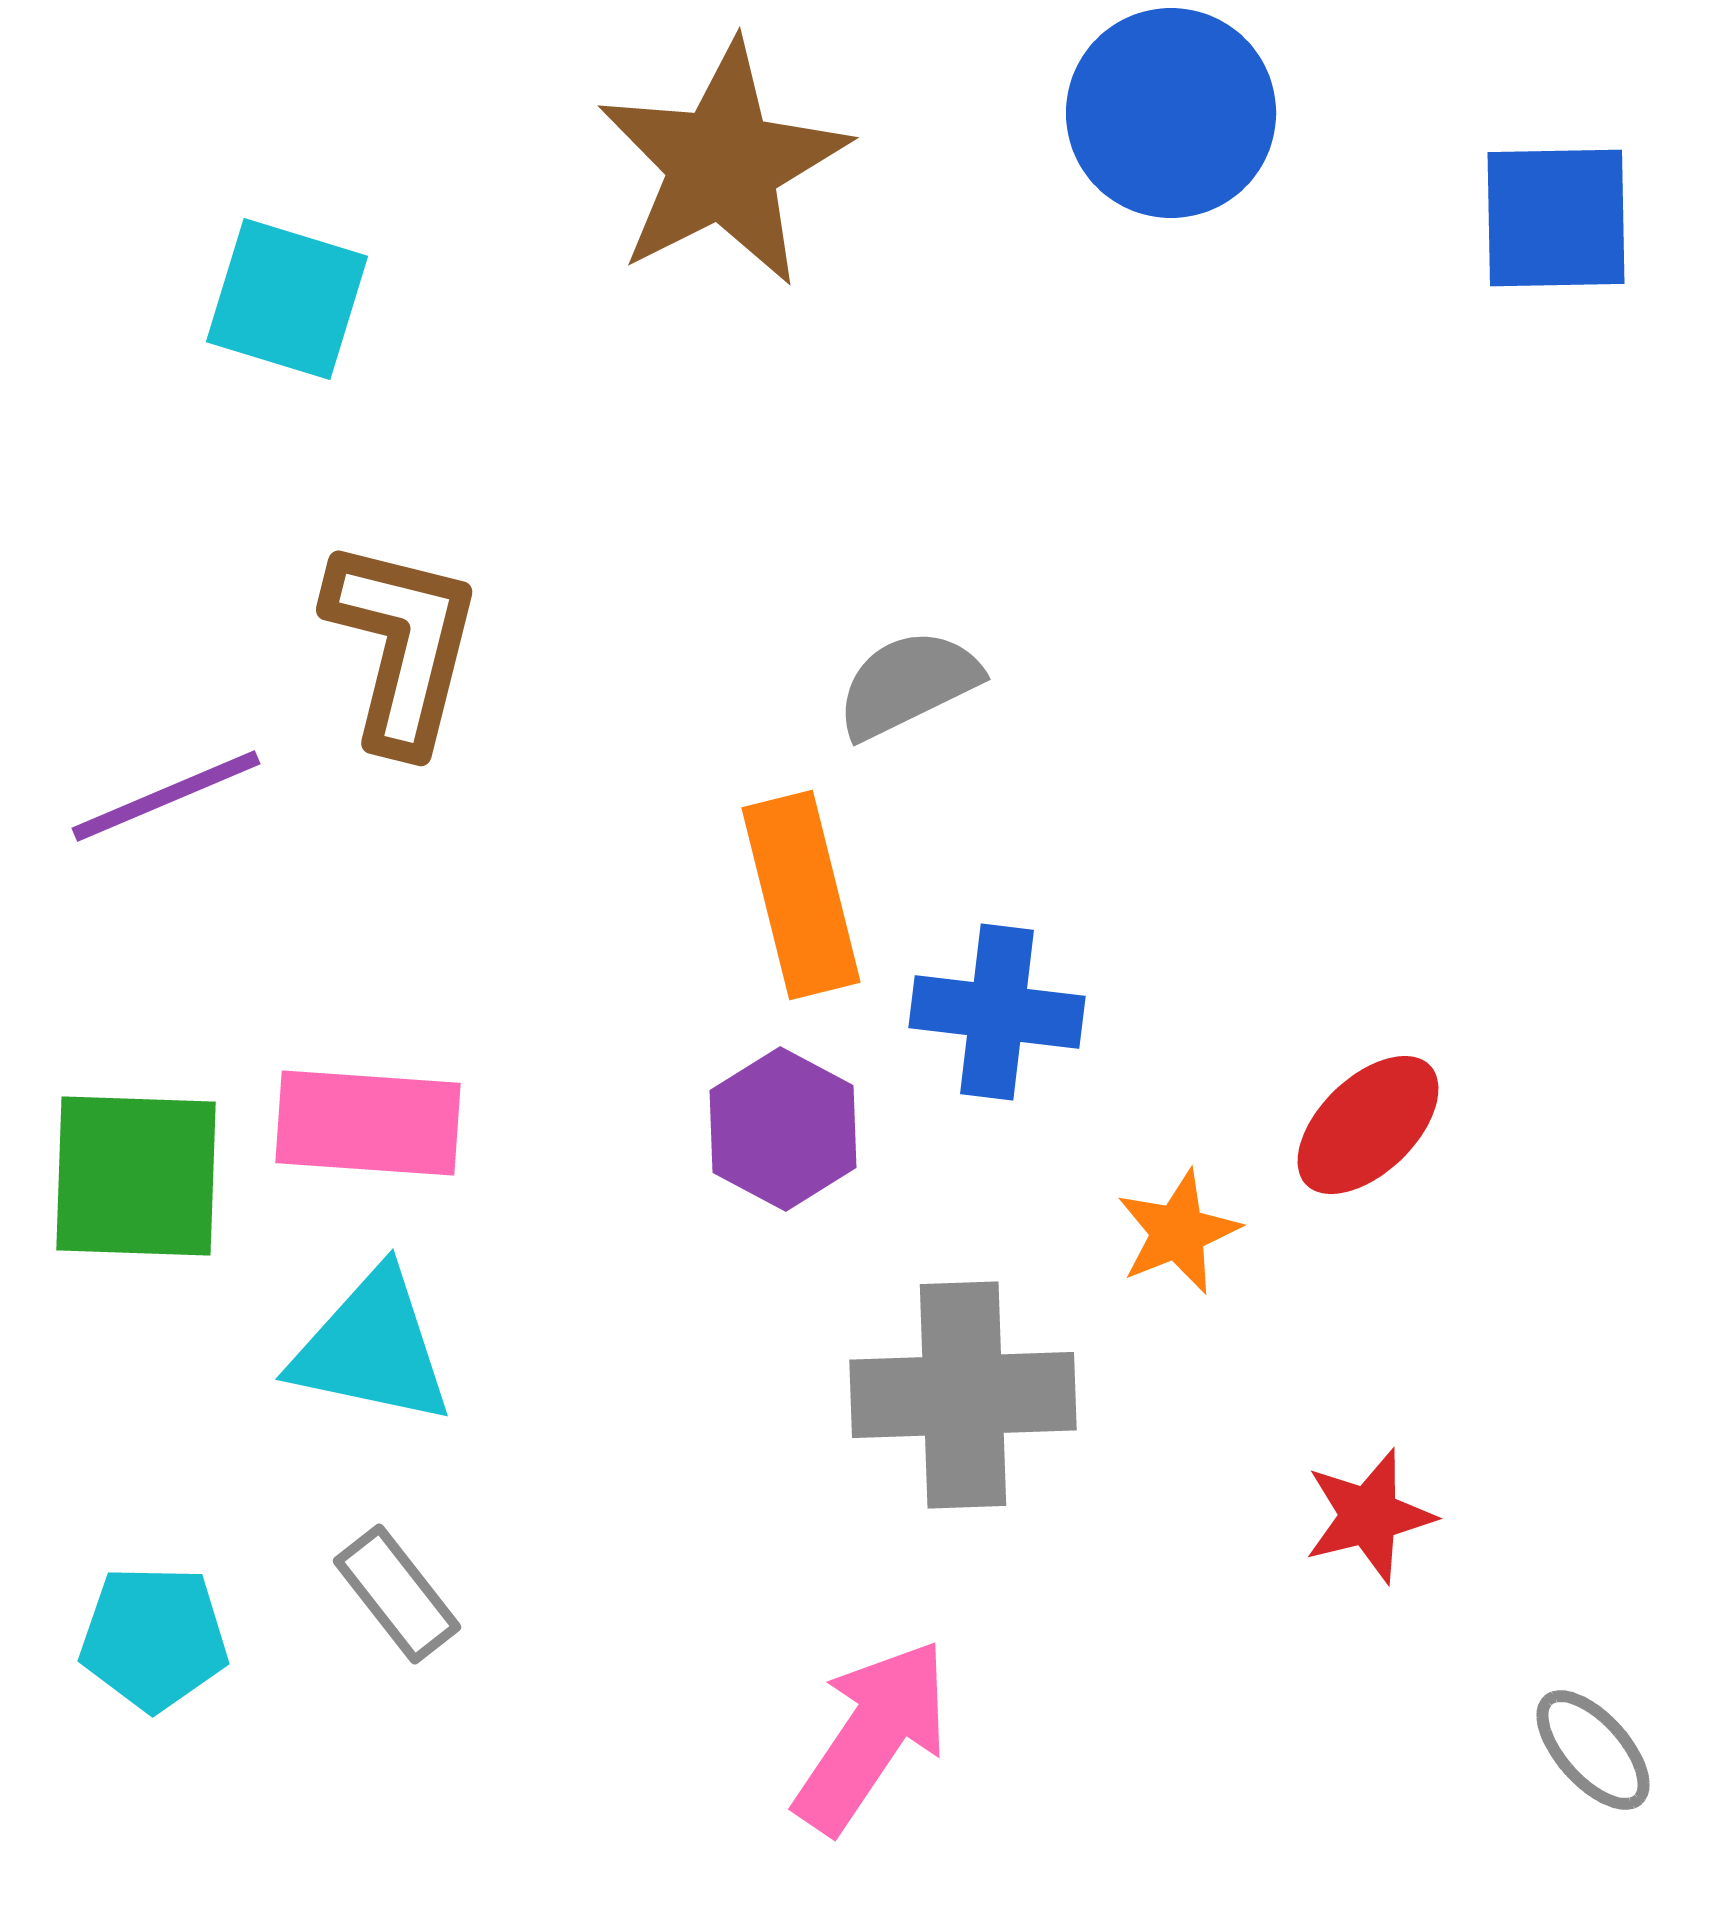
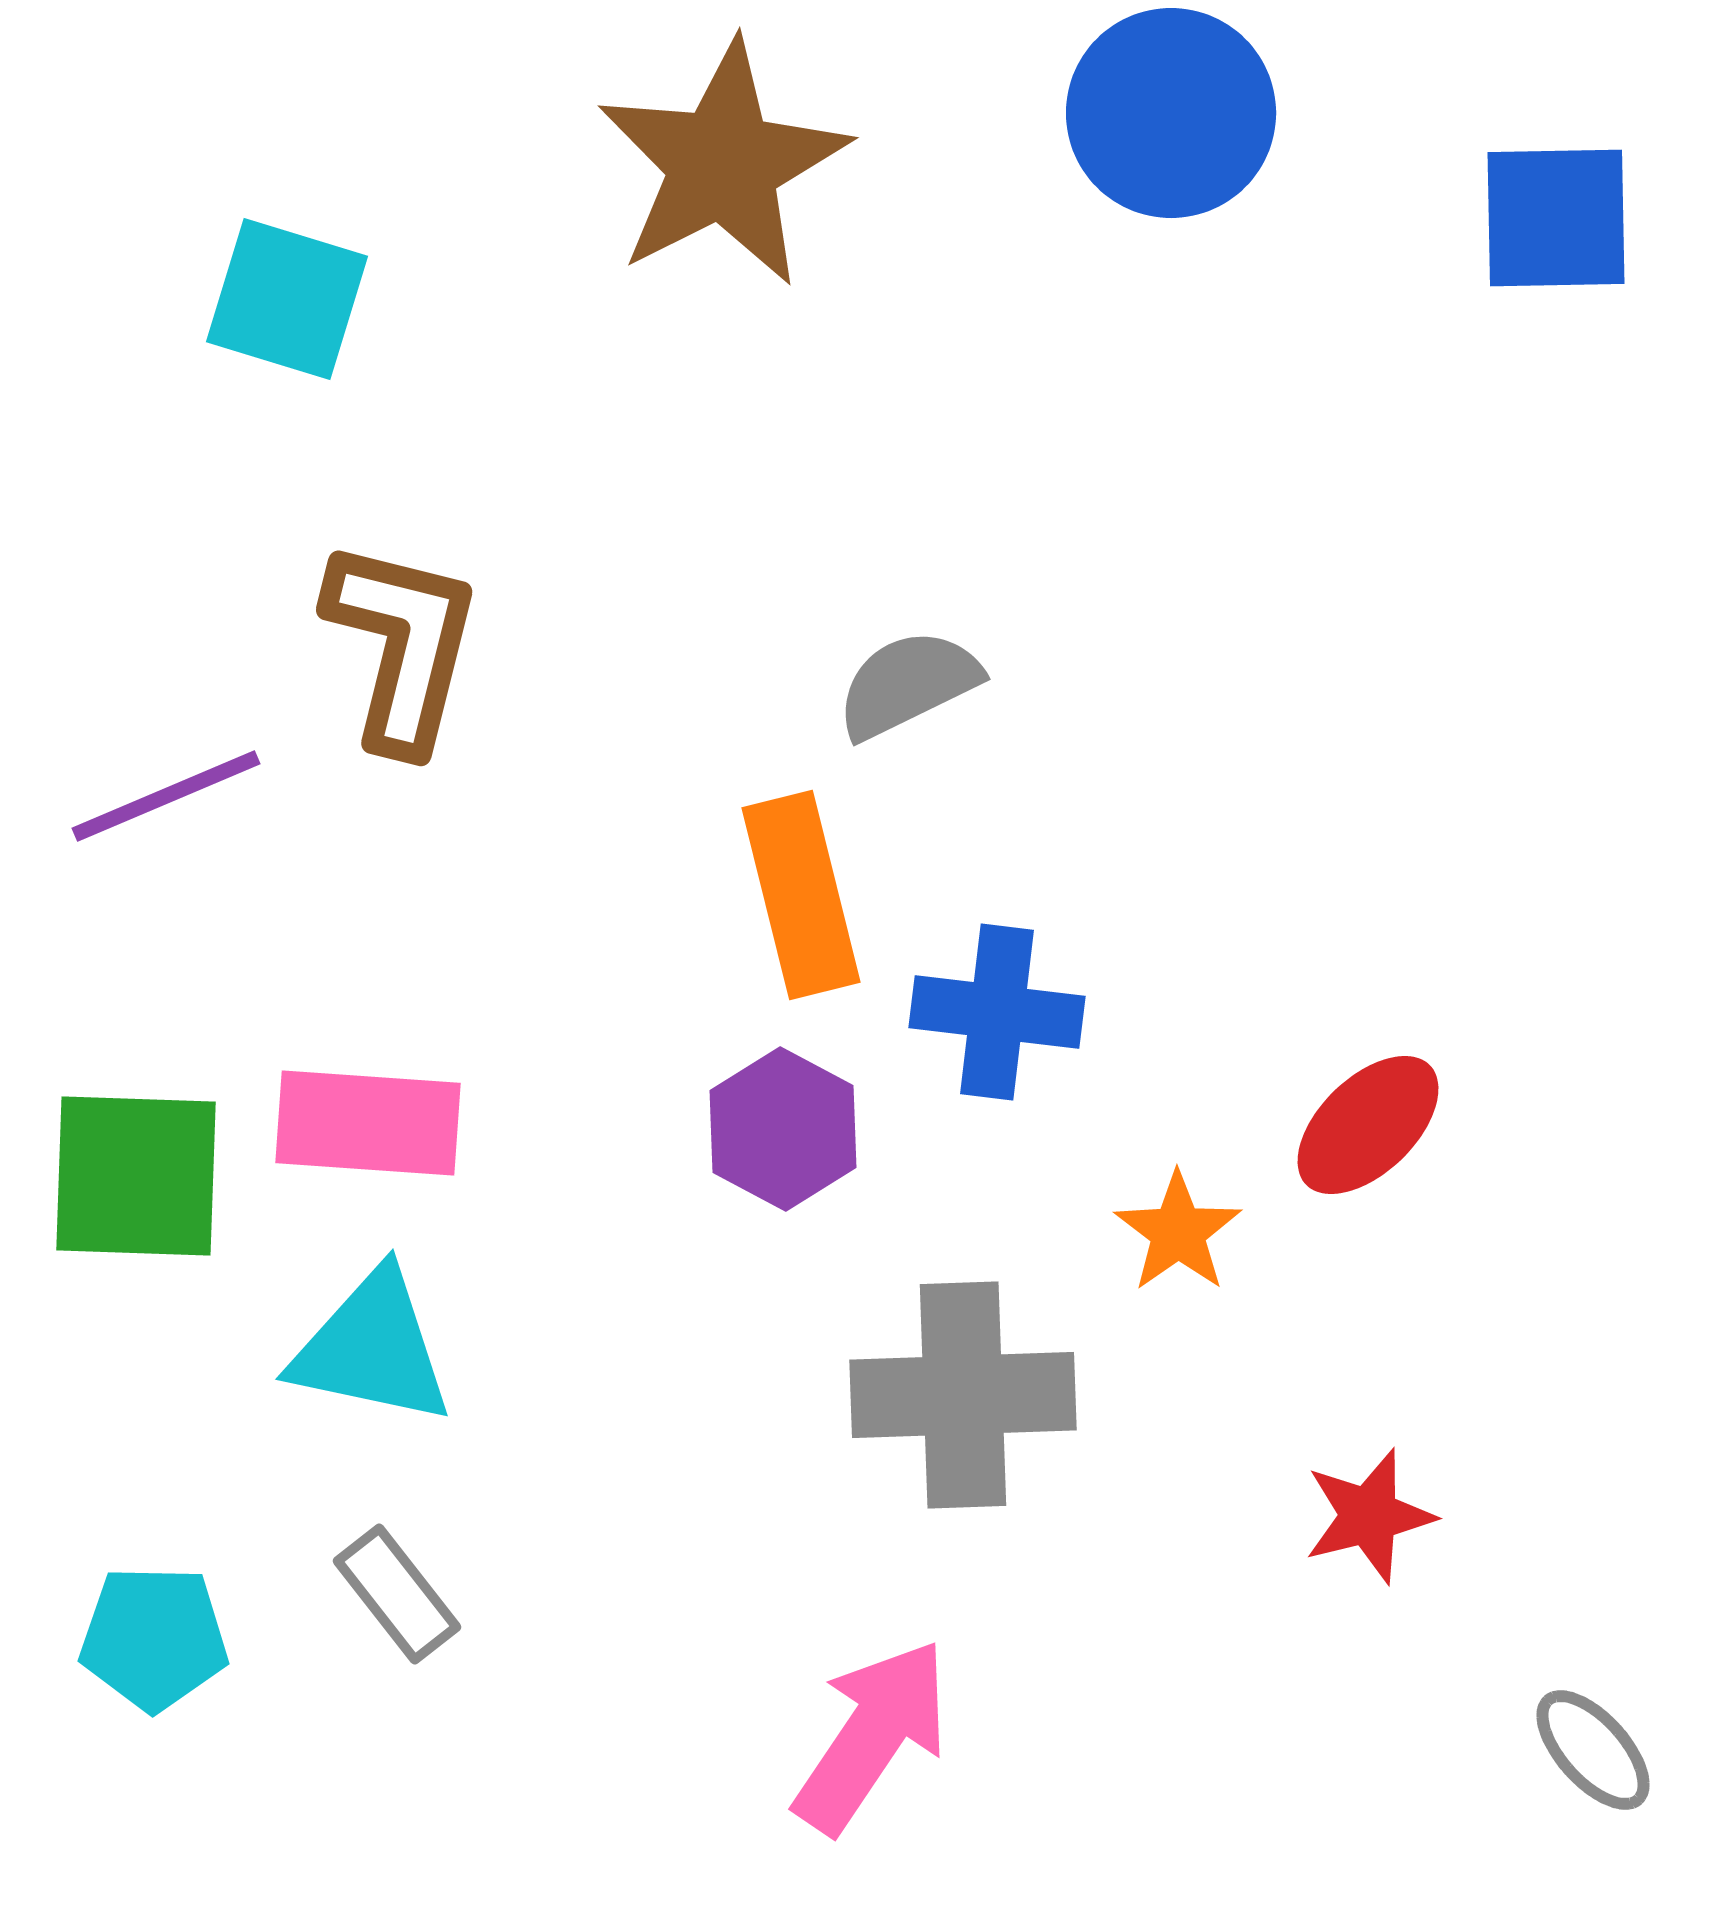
orange star: rotated 13 degrees counterclockwise
